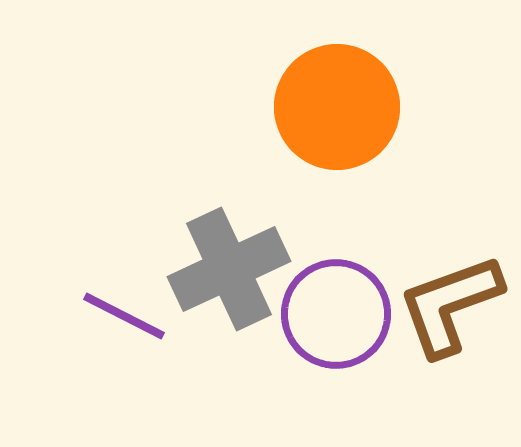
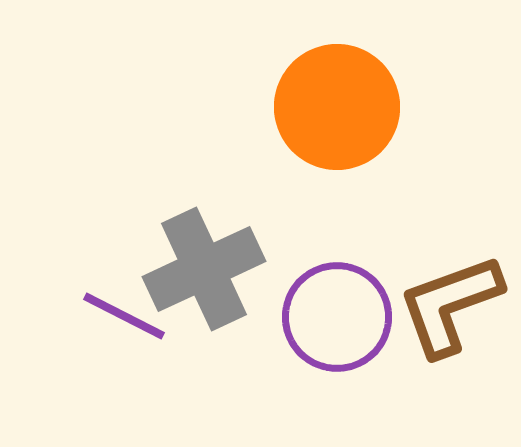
gray cross: moved 25 px left
purple circle: moved 1 px right, 3 px down
